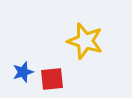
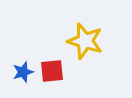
red square: moved 8 px up
